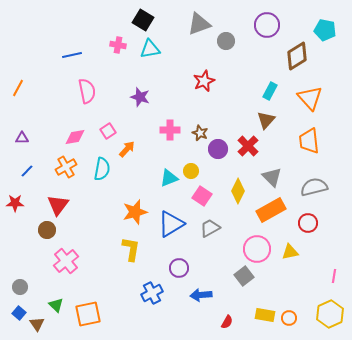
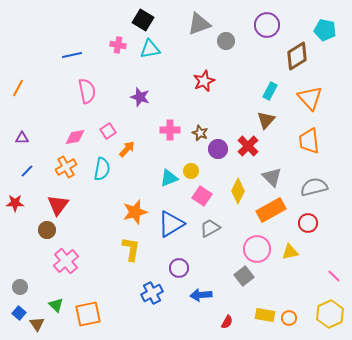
pink line at (334, 276): rotated 56 degrees counterclockwise
